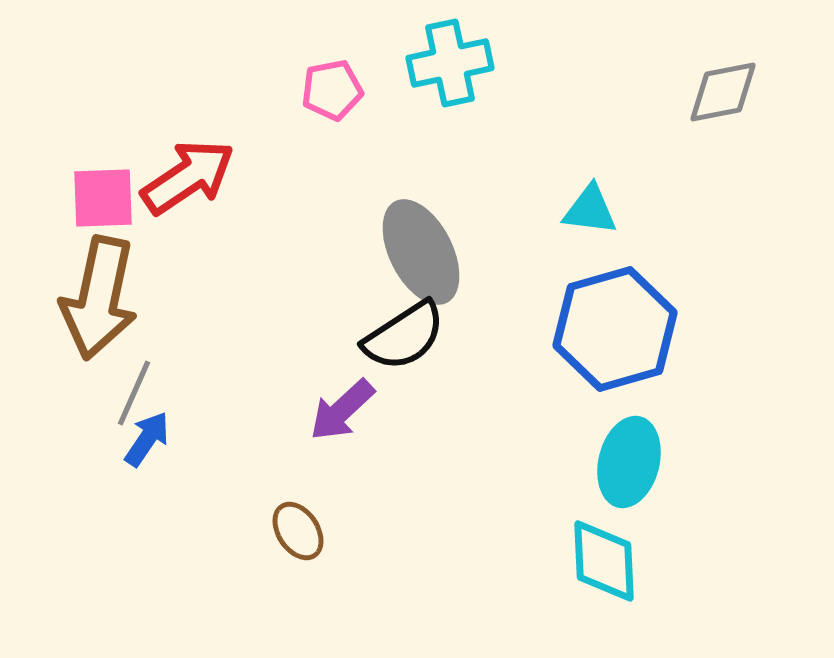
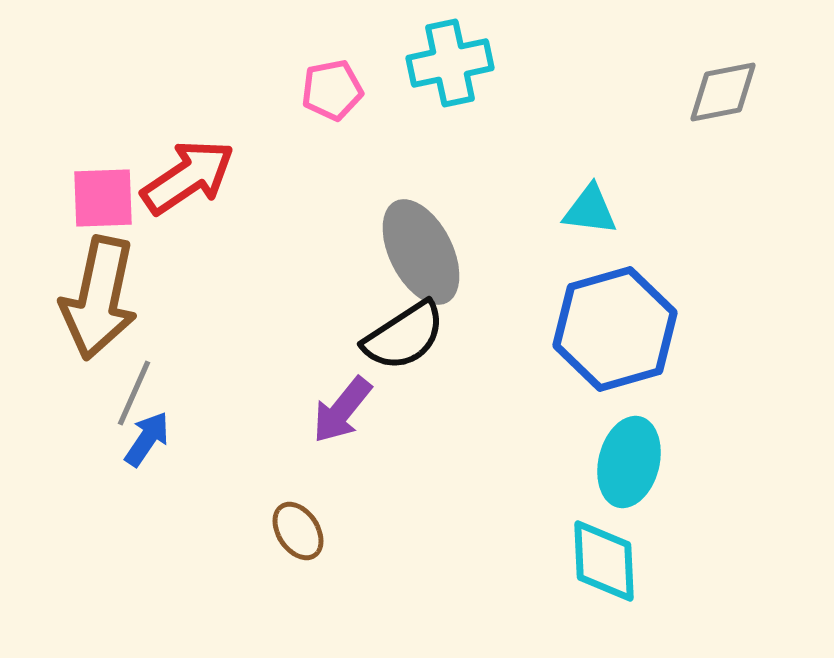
purple arrow: rotated 8 degrees counterclockwise
